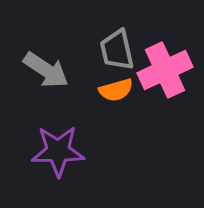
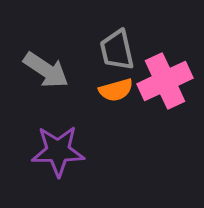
pink cross: moved 11 px down
